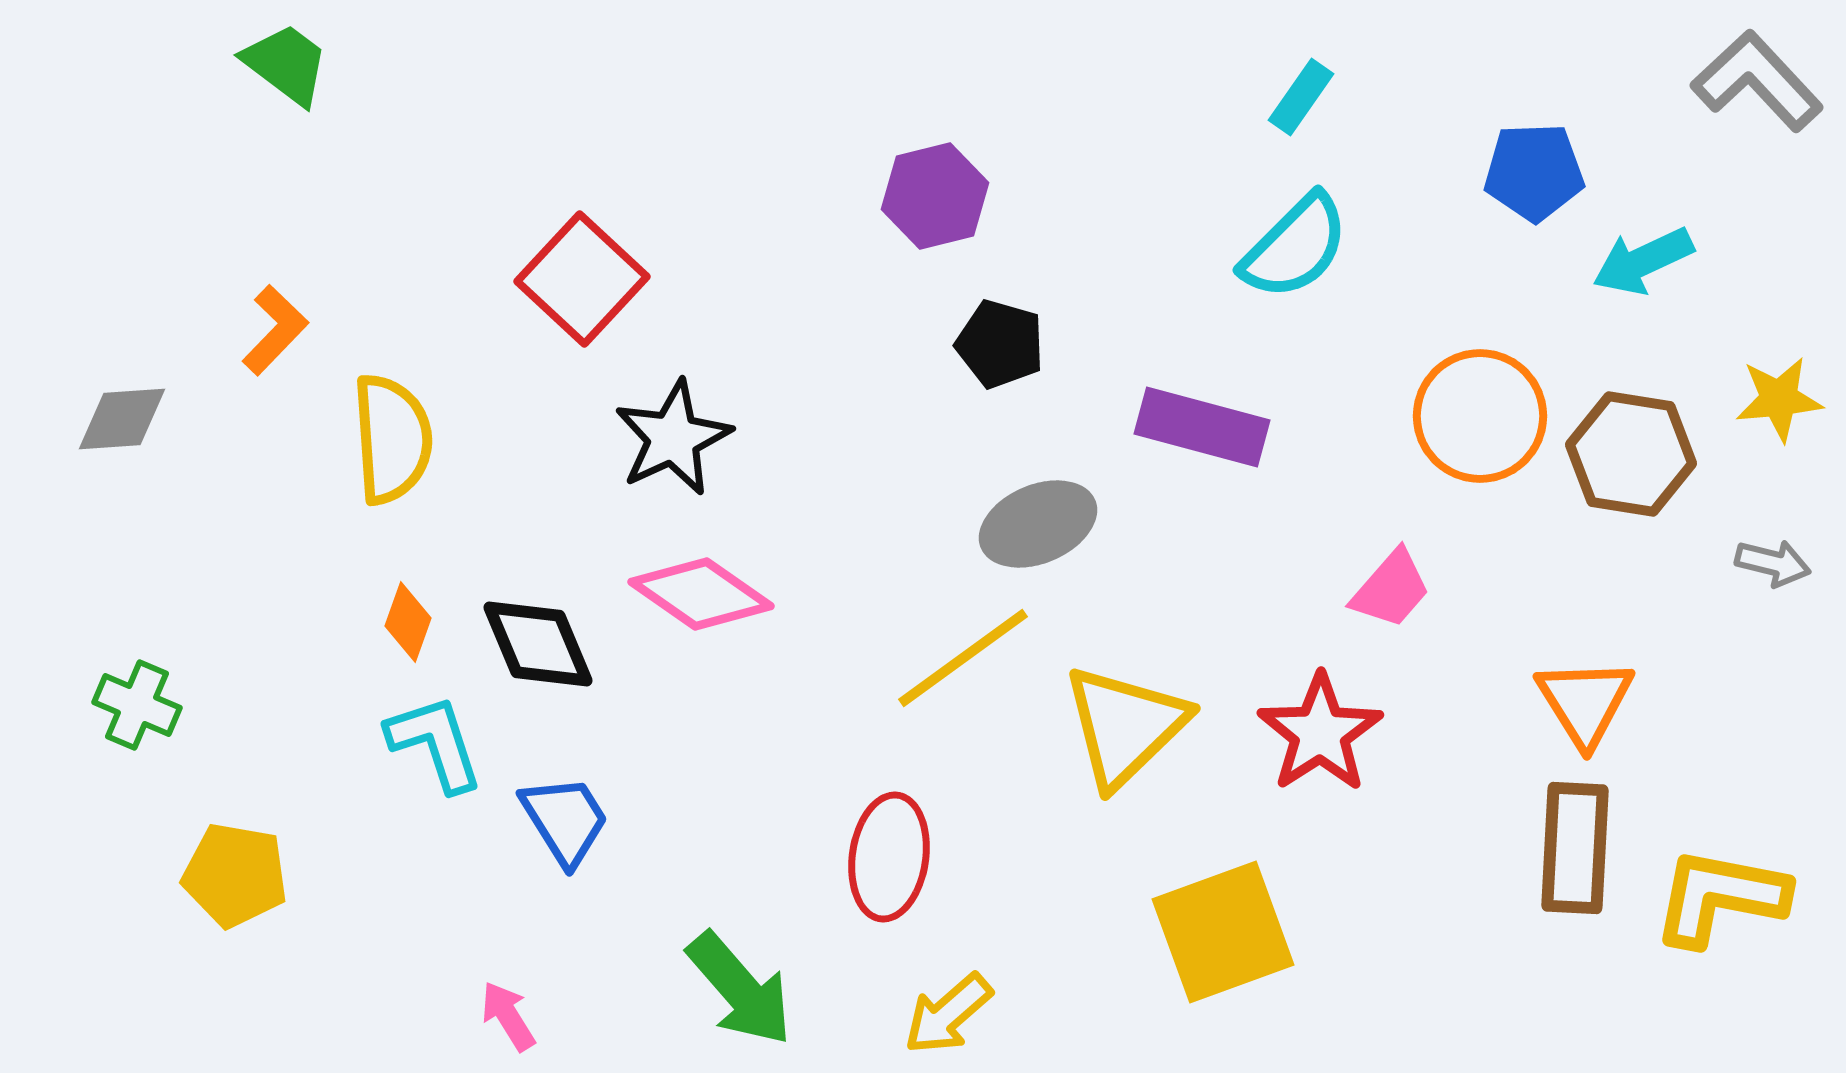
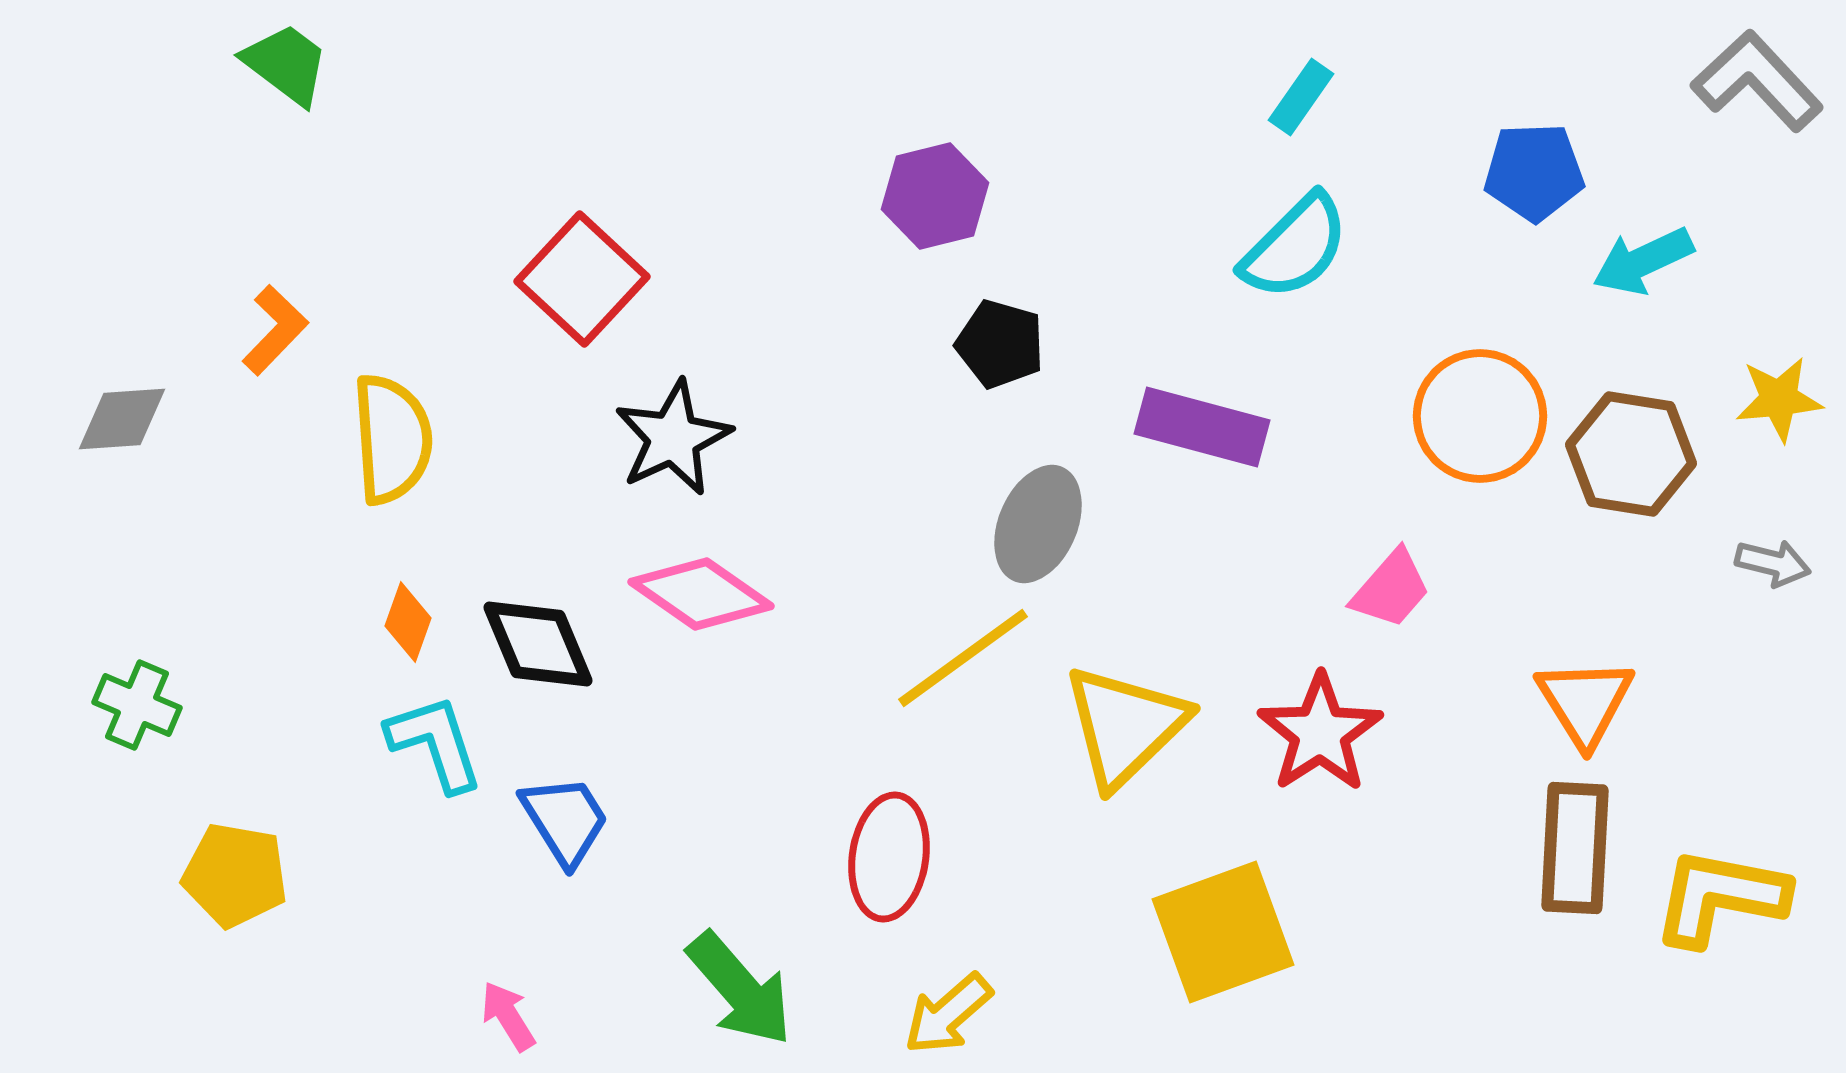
gray ellipse: rotated 44 degrees counterclockwise
